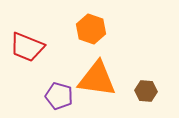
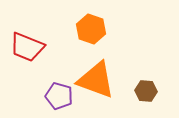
orange triangle: moved 1 px left, 1 px down; rotated 12 degrees clockwise
